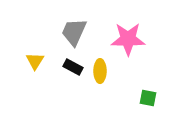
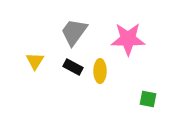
gray trapezoid: rotated 12 degrees clockwise
green square: moved 1 px down
